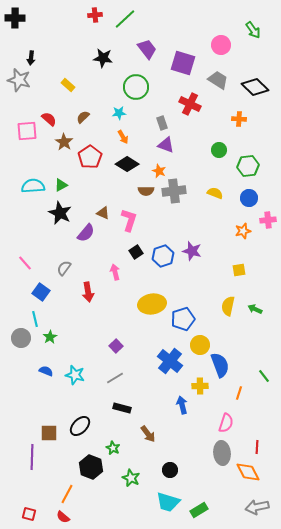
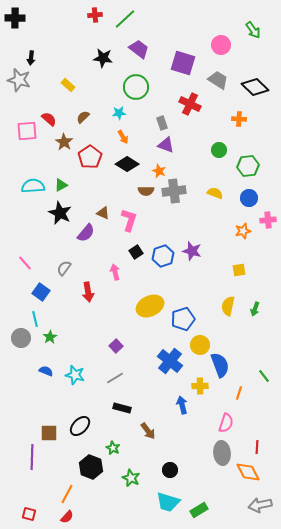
purple trapezoid at (147, 49): moved 8 px left; rotated 15 degrees counterclockwise
yellow ellipse at (152, 304): moved 2 px left, 2 px down; rotated 16 degrees counterclockwise
green arrow at (255, 309): rotated 96 degrees counterclockwise
brown arrow at (148, 434): moved 3 px up
gray arrow at (257, 507): moved 3 px right, 2 px up
red semicircle at (63, 517): moved 4 px right; rotated 88 degrees counterclockwise
